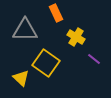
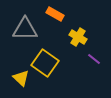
orange rectangle: moved 1 px left, 1 px down; rotated 36 degrees counterclockwise
gray triangle: moved 1 px up
yellow cross: moved 2 px right
yellow square: moved 1 px left
